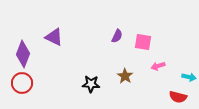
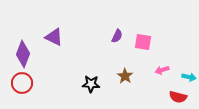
pink arrow: moved 4 px right, 4 px down
